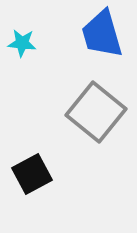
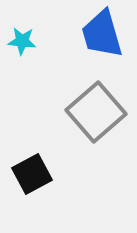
cyan star: moved 2 px up
gray square: rotated 10 degrees clockwise
